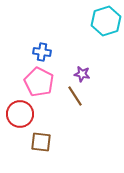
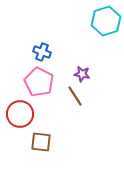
blue cross: rotated 12 degrees clockwise
